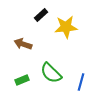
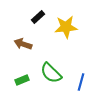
black rectangle: moved 3 px left, 2 px down
